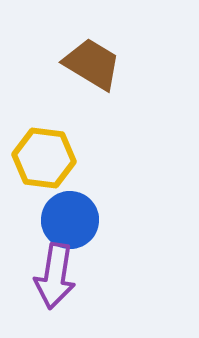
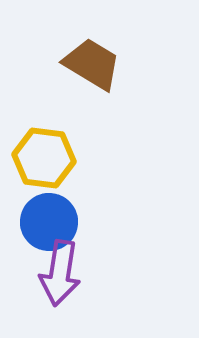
blue circle: moved 21 px left, 2 px down
purple arrow: moved 5 px right, 3 px up
